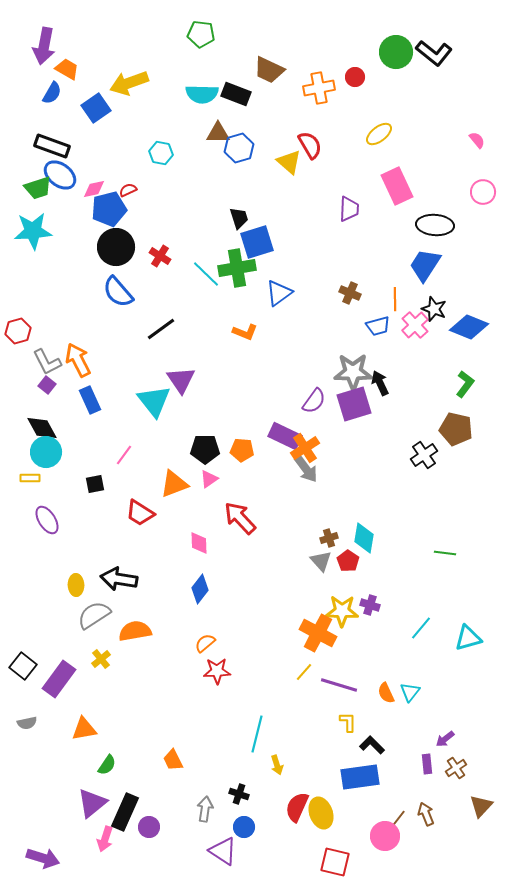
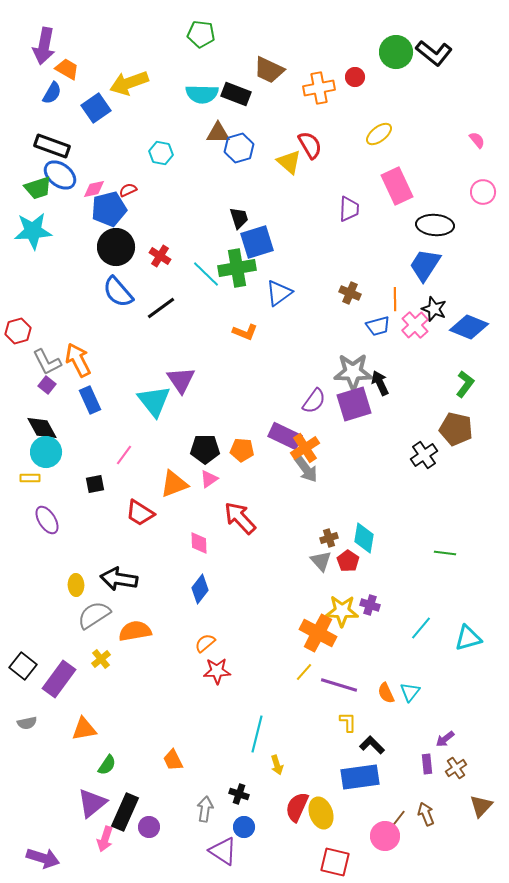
black line at (161, 329): moved 21 px up
